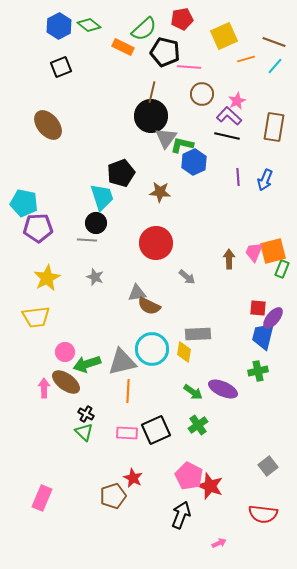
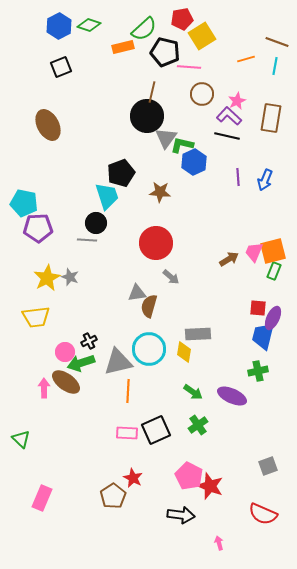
green diamond at (89, 25): rotated 20 degrees counterclockwise
yellow square at (224, 36): moved 22 px left; rotated 8 degrees counterclockwise
brown line at (274, 42): moved 3 px right
orange rectangle at (123, 47): rotated 40 degrees counterclockwise
cyan line at (275, 66): rotated 30 degrees counterclockwise
black circle at (151, 116): moved 4 px left
brown ellipse at (48, 125): rotated 12 degrees clockwise
brown rectangle at (274, 127): moved 3 px left, 9 px up
cyan trapezoid at (102, 197): moved 5 px right, 1 px up
brown arrow at (229, 259): rotated 60 degrees clockwise
green rectangle at (282, 269): moved 8 px left, 2 px down
gray star at (95, 277): moved 25 px left
gray arrow at (187, 277): moved 16 px left
brown semicircle at (149, 306): rotated 80 degrees clockwise
purple ellipse at (273, 318): rotated 15 degrees counterclockwise
cyan circle at (152, 349): moved 3 px left
gray triangle at (122, 362): moved 4 px left
green arrow at (87, 364): moved 6 px left, 1 px up
purple ellipse at (223, 389): moved 9 px right, 7 px down
black cross at (86, 414): moved 3 px right, 73 px up; rotated 35 degrees clockwise
green triangle at (84, 432): moved 63 px left, 7 px down
gray square at (268, 466): rotated 18 degrees clockwise
brown pentagon at (113, 496): rotated 15 degrees counterclockwise
red semicircle at (263, 514): rotated 16 degrees clockwise
black arrow at (181, 515): rotated 76 degrees clockwise
pink arrow at (219, 543): rotated 80 degrees counterclockwise
